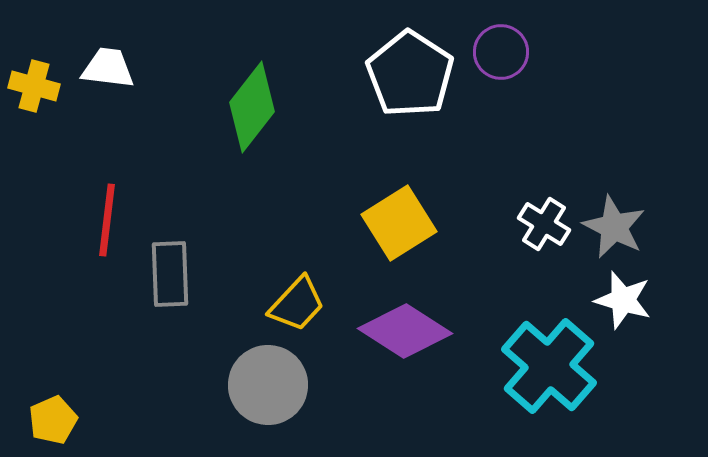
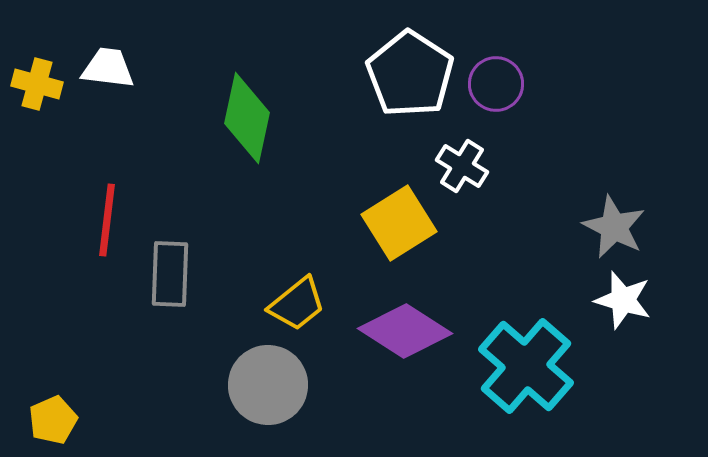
purple circle: moved 5 px left, 32 px down
yellow cross: moved 3 px right, 2 px up
green diamond: moved 5 px left, 11 px down; rotated 26 degrees counterclockwise
white cross: moved 82 px left, 58 px up
gray rectangle: rotated 4 degrees clockwise
yellow trapezoid: rotated 8 degrees clockwise
cyan cross: moved 23 px left
